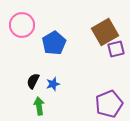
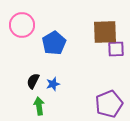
brown square: rotated 28 degrees clockwise
purple square: rotated 12 degrees clockwise
